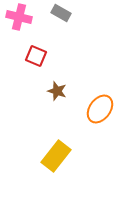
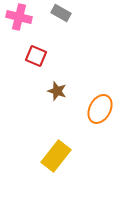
orange ellipse: rotated 8 degrees counterclockwise
